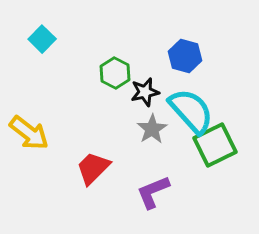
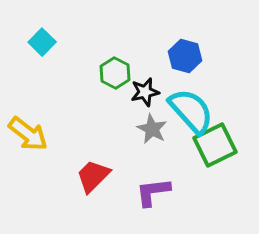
cyan square: moved 3 px down
gray star: rotated 12 degrees counterclockwise
yellow arrow: moved 1 px left, 1 px down
red trapezoid: moved 8 px down
purple L-shape: rotated 15 degrees clockwise
